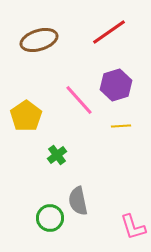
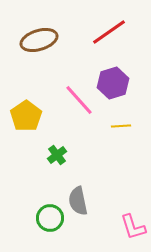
purple hexagon: moved 3 px left, 2 px up
